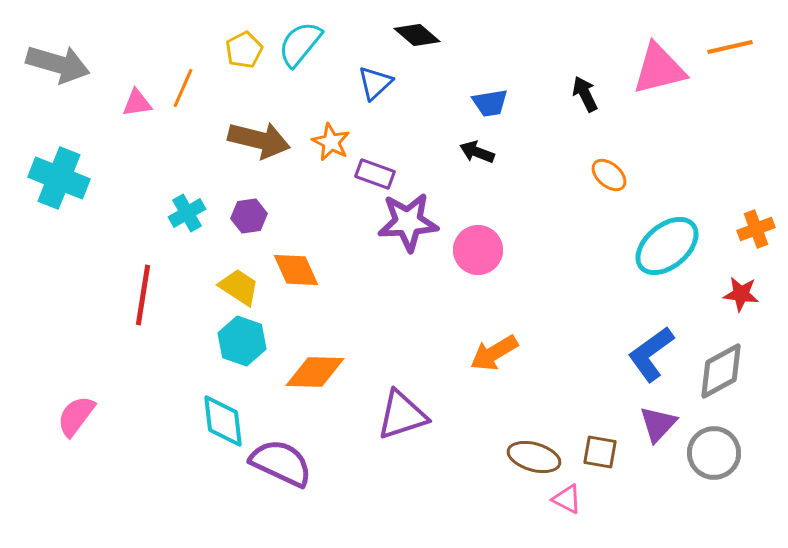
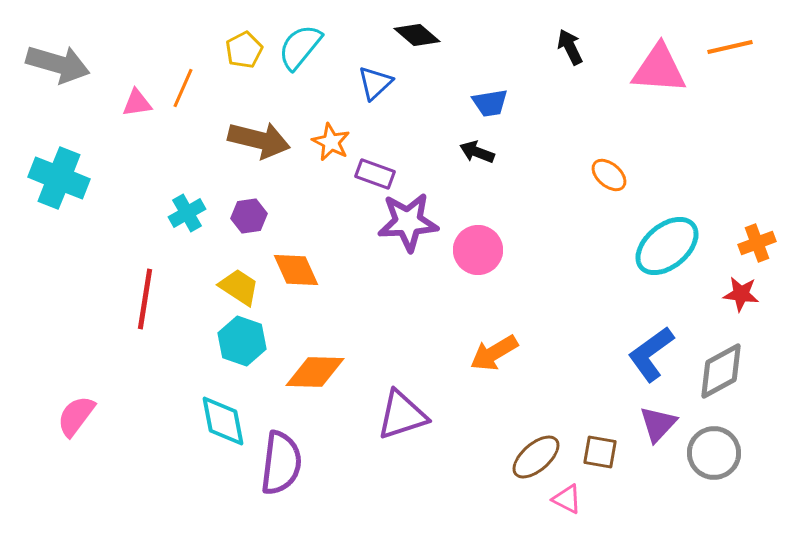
cyan semicircle at (300, 44): moved 3 px down
pink triangle at (659, 69): rotated 18 degrees clockwise
black arrow at (585, 94): moved 15 px left, 47 px up
orange cross at (756, 229): moved 1 px right, 14 px down
red line at (143, 295): moved 2 px right, 4 px down
cyan diamond at (223, 421): rotated 4 degrees counterclockwise
brown ellipse at (534, 457): moved 2 px right; rotated 57 degrees counterclockwise
purple semicircle at (281, 463): rotated 72 degrees clockwise
